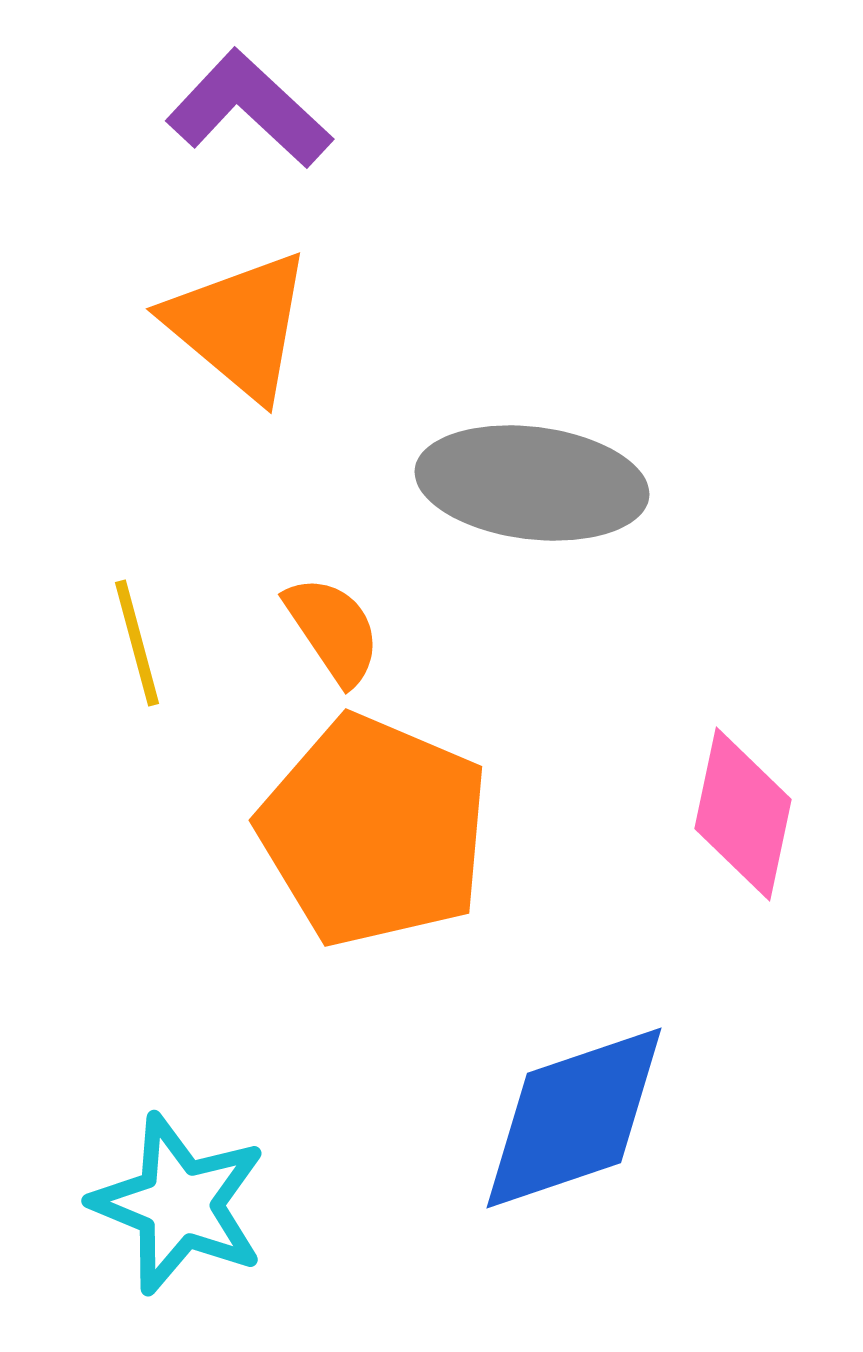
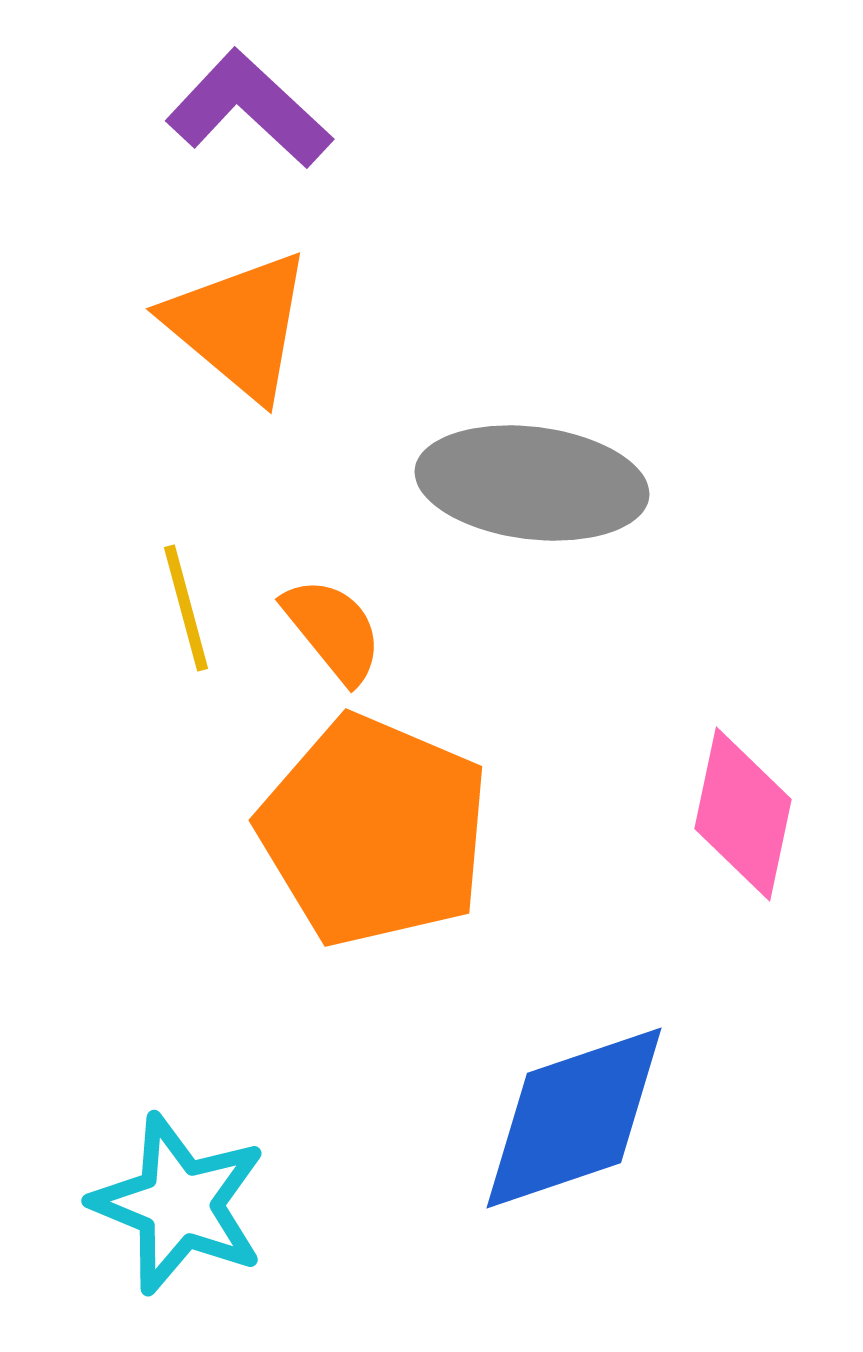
orange semicircle: rotated 5 degrees counterclockwise
yellow line: moved 49 px right, 35 px up
